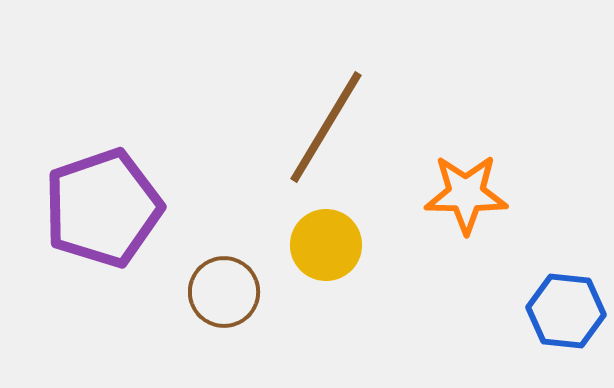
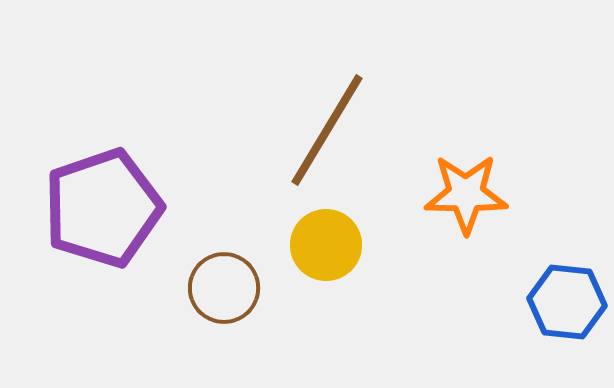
brown line: moved 1 px right, 3 px down
brown circle: moved 4 px up
blue hexagon: moved 1 px right, 9 px up
